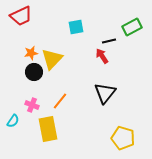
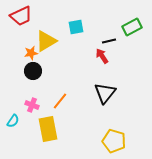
yellow triangle: moved 6 px left, 18 px up; rotated 15 degrees clockwise
black circle: moved 1 px left, 1 px up
yellow pentagon: moved 9 px left, 3 px down
